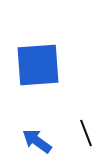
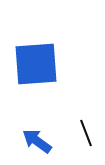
blue square: moved 2 px left, 1 px up
